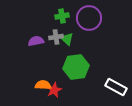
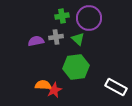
green triangle: moved 11 px right
